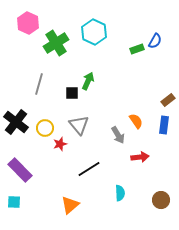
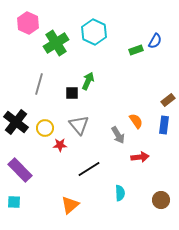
green rectangle: moved 1 px left, 1 px down
red star: moved 1 px down; rotated 16 degrees clockwise
